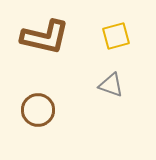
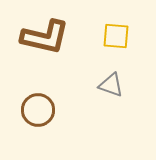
yellow square: rotated 20 degrees clockwise
